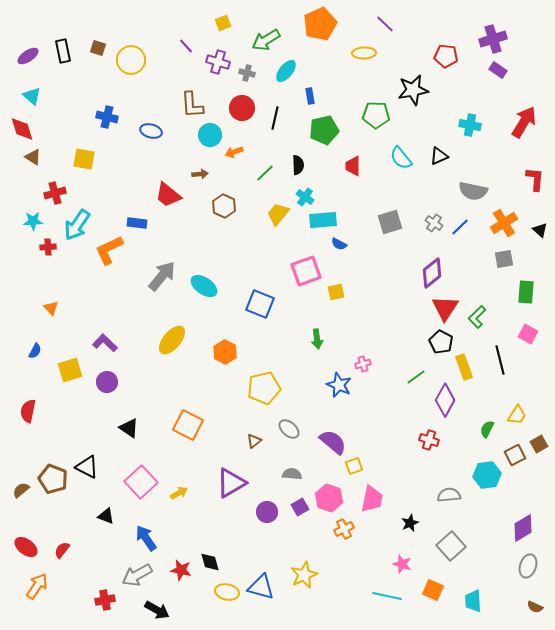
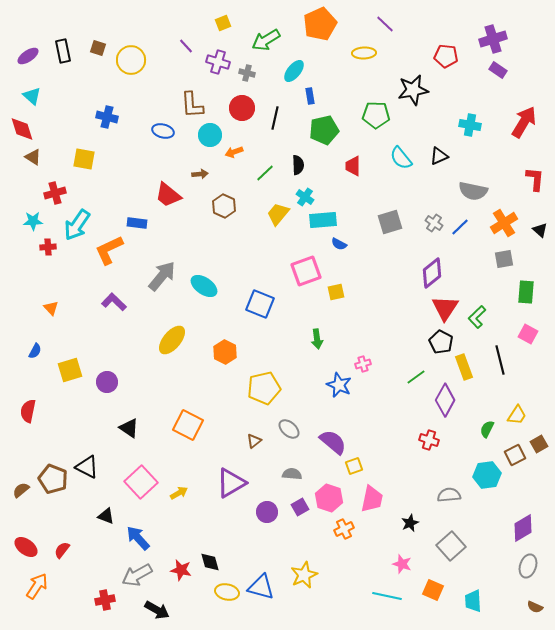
cyan ellipse at (286, 71): moved 8 px right
blue ellipse at (151, 131): moved 12 px right
purple L-shape at (105, 343): moved 9 px right, 41 px up
blue arrow at (146, 538): moved 8 px left; rotated 8 degrees counterclockwise
